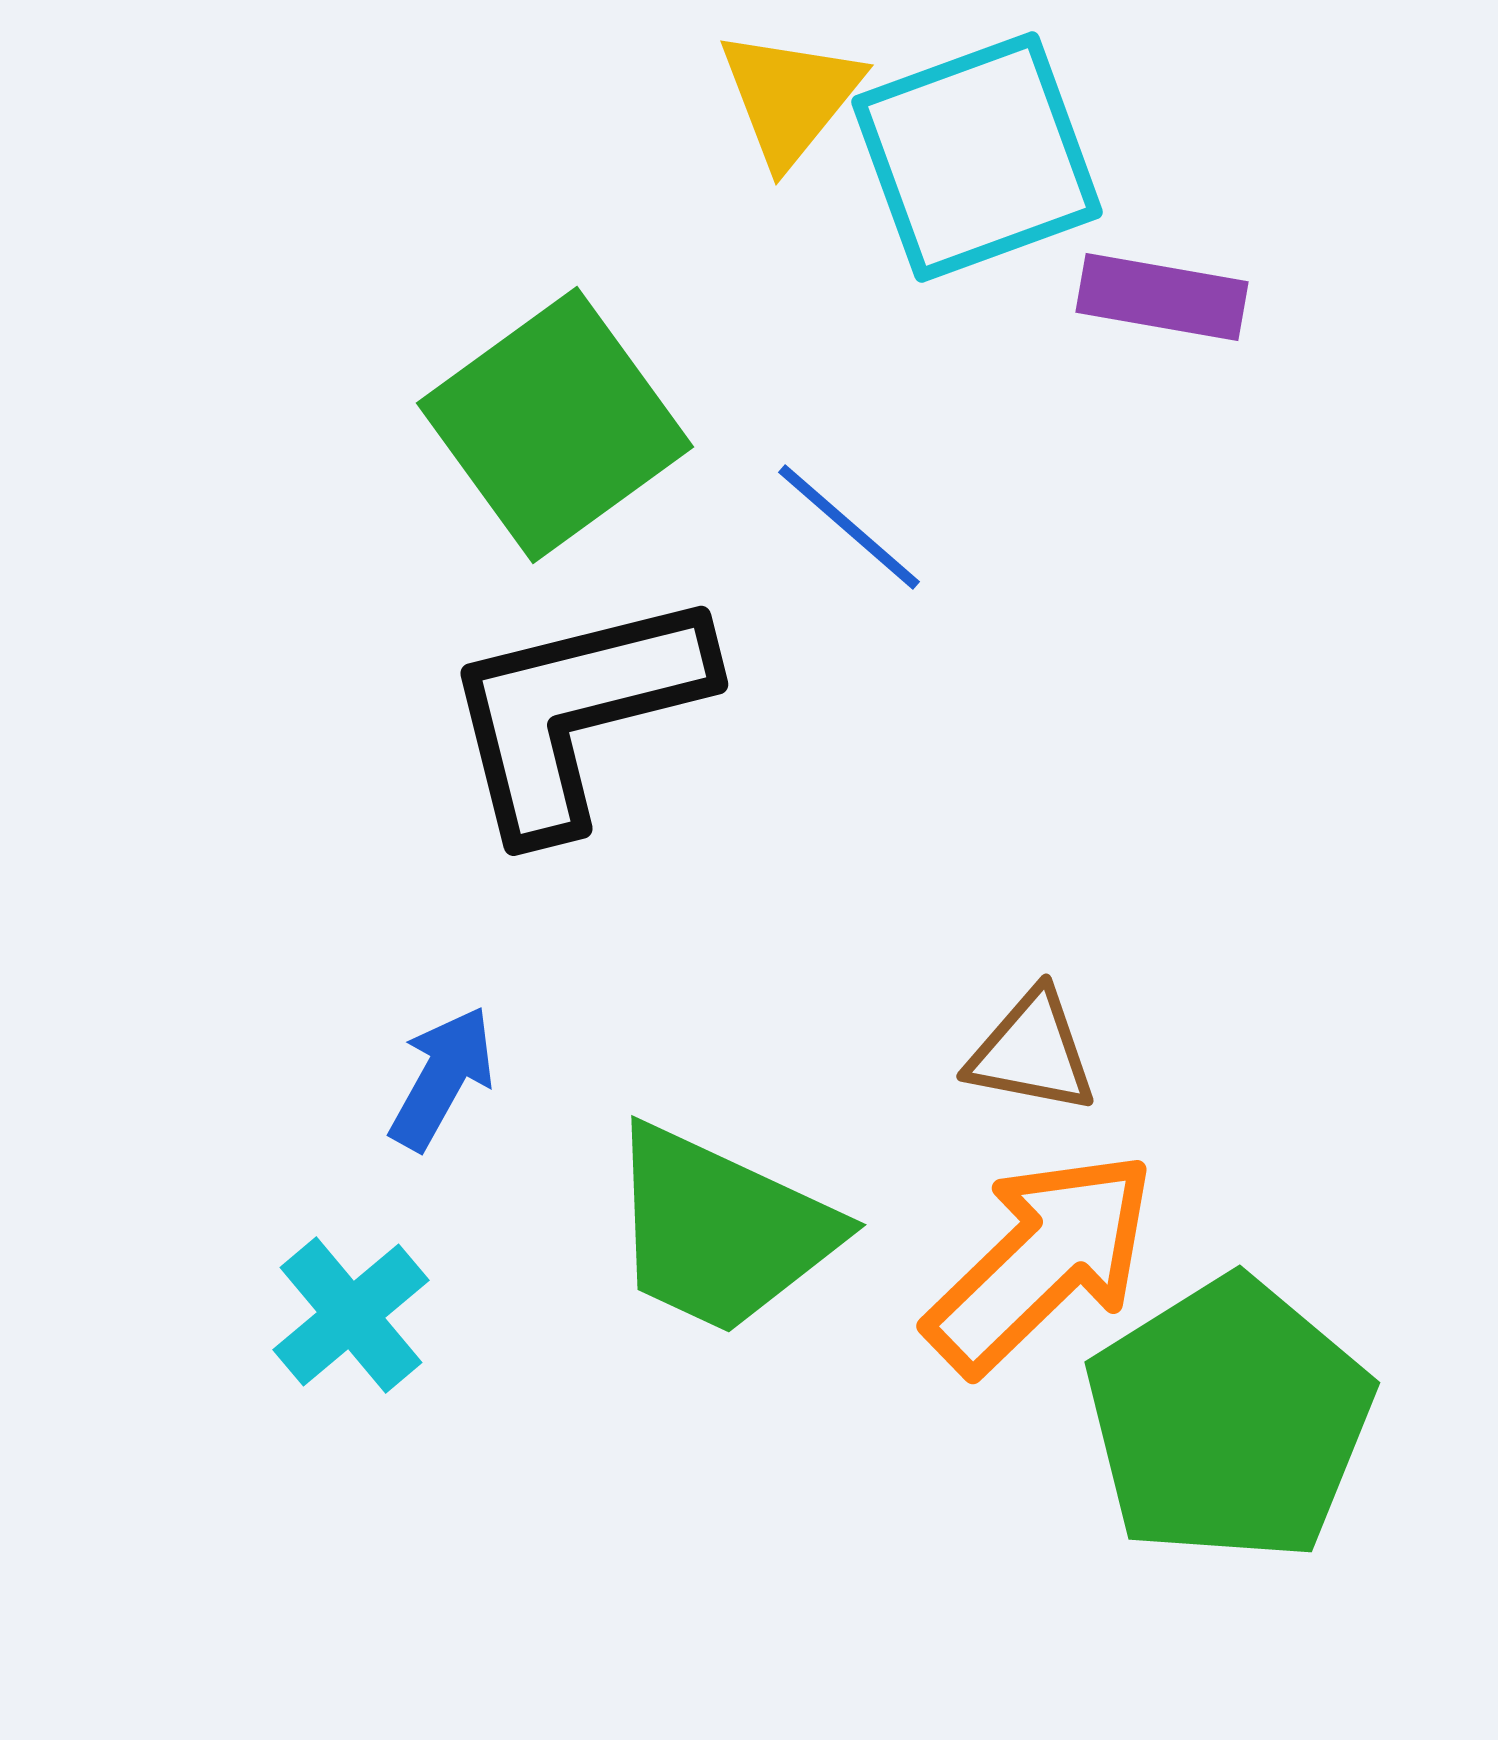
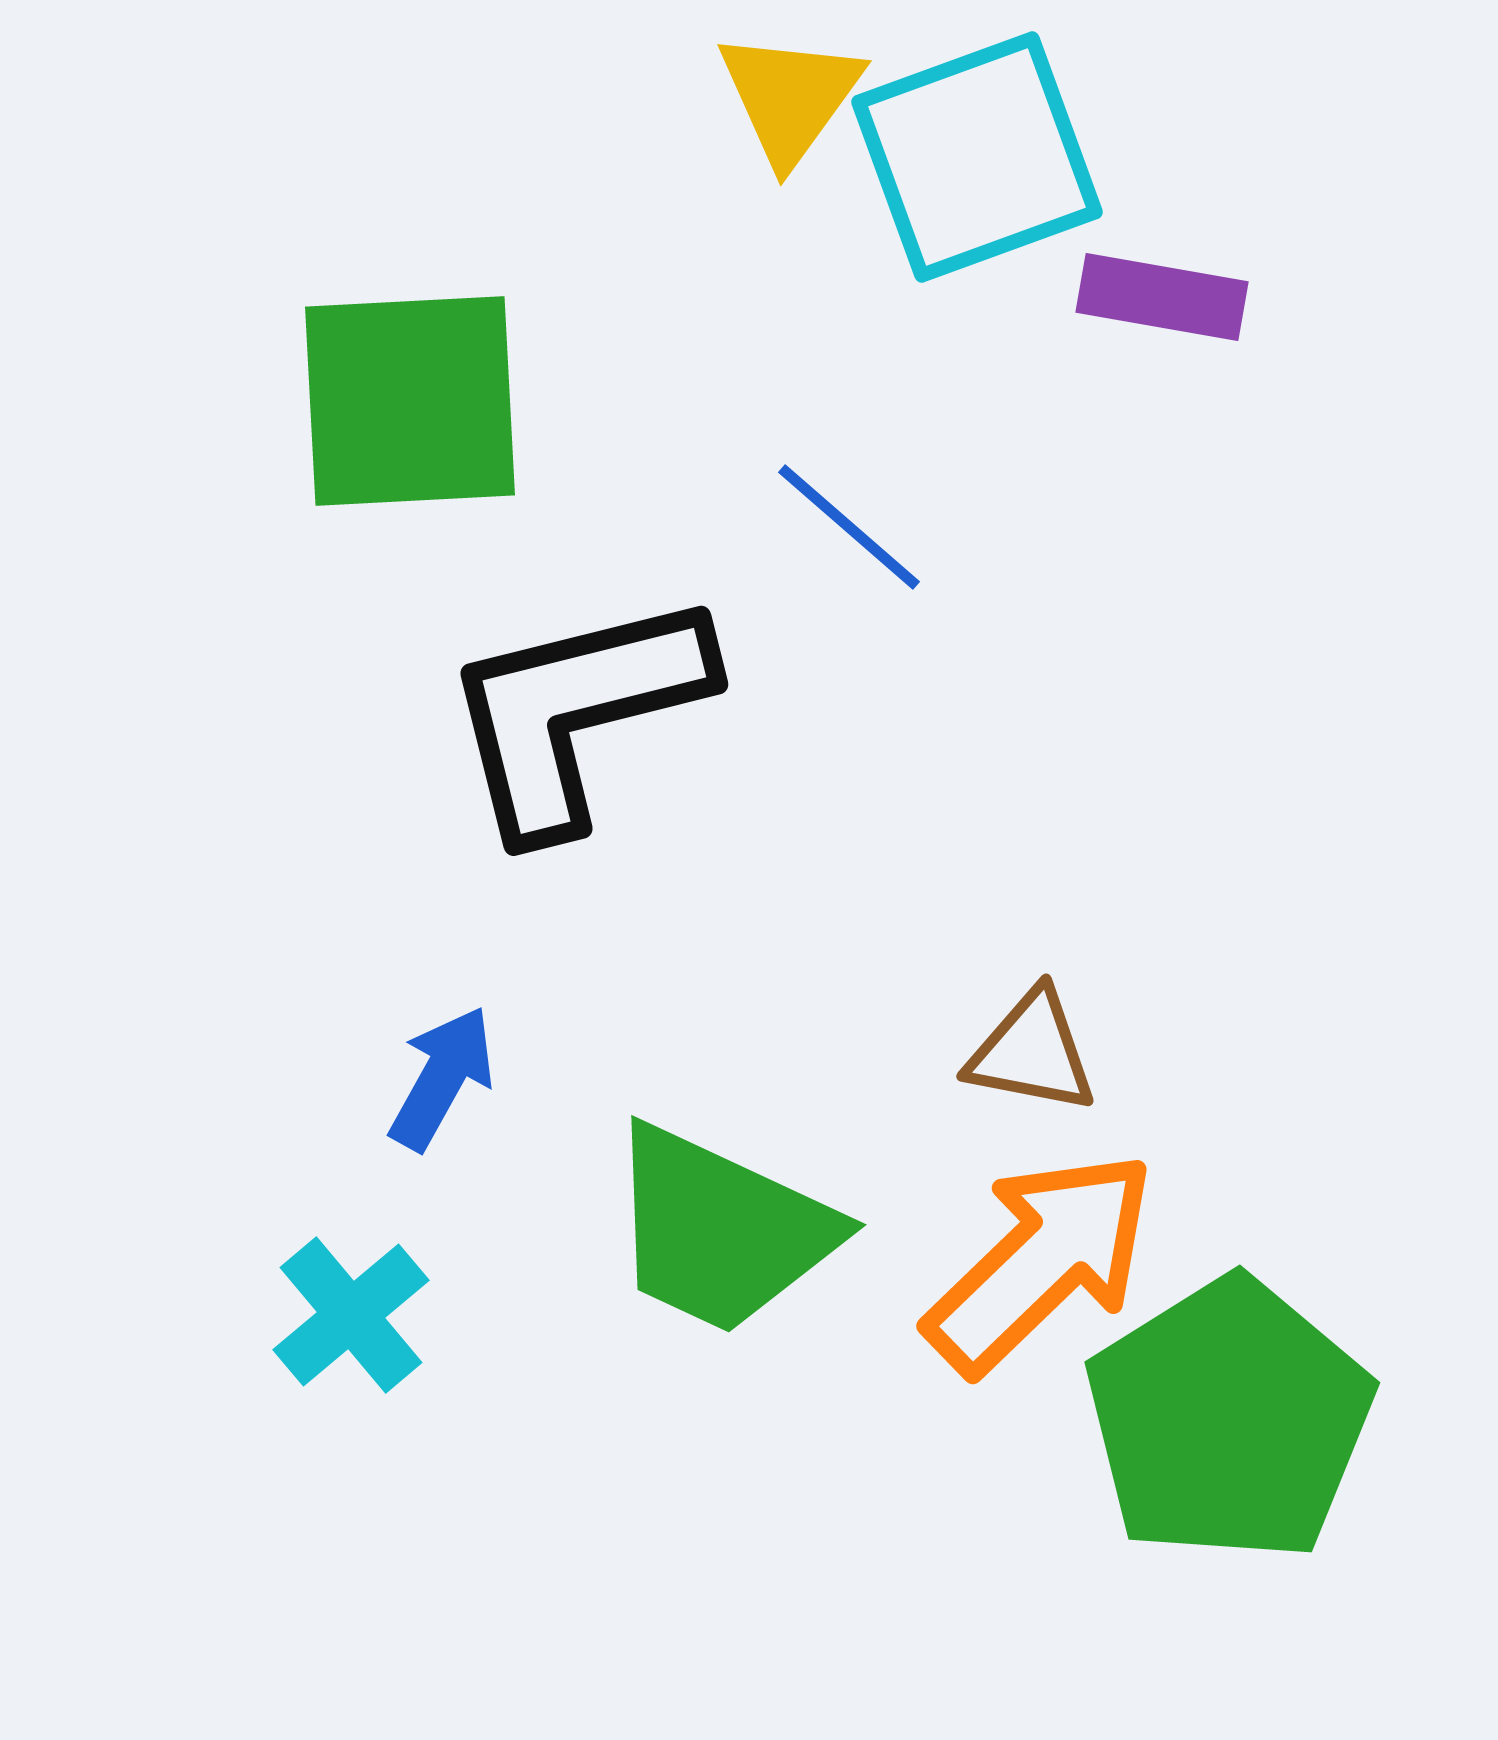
yellow triangle: rotated 3 degrees counterclockwise
green square: moved 145 px left, 24 px up; rotated 33 degrees clockwise
